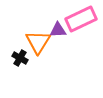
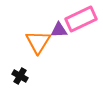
purple triangle: moved 1 px right
black cross: moved 18 px down
